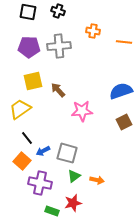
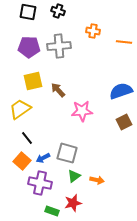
blue arrow: moved 7 px down
